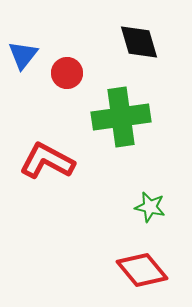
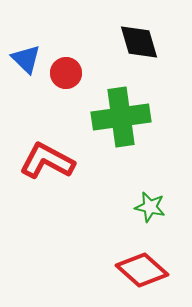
blue triangle: moved 3 px right, 4 px down; rotated 24 degrees counterclockwise
red circle: moved 1 px left
red diamond: rotated 9 degrees counterclockwise
